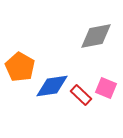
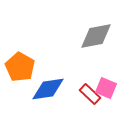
blue diamond: moved 4 px left, 3 px down
red rectangle: moved 9 px right, 1 px up
